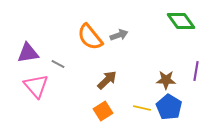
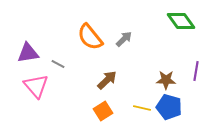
gray arrow: moved 5 px right, 4 px down; rotated 24 degrees counterclockwise
blue pentagon: rotated 15 degrees counterclockwise
